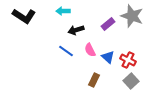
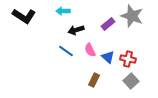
red cross: moved 1 px up; rotated 14 degrees counterclockwise
